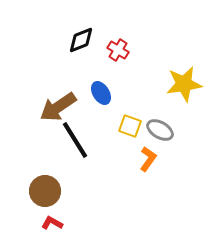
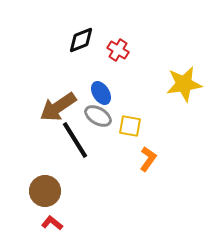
yellow square: rotated 10 degrees counterclockwise
gray ellipse: moved 62 px left, 14 px up
red L-shape: rotated 10 degrees clockwise
